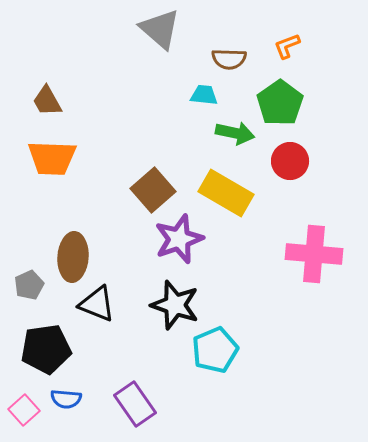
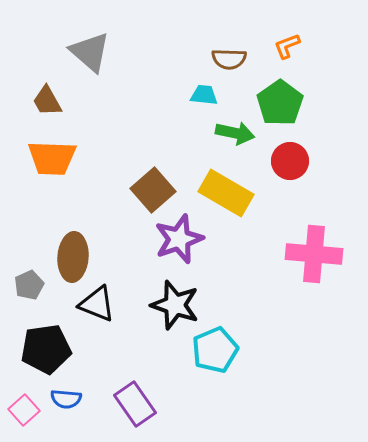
gray triangle: moved 70 px left, 23 px down
